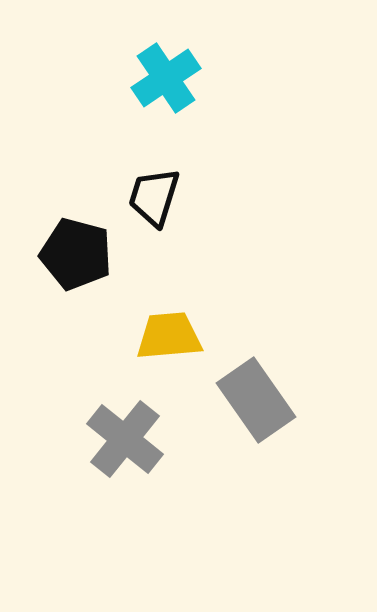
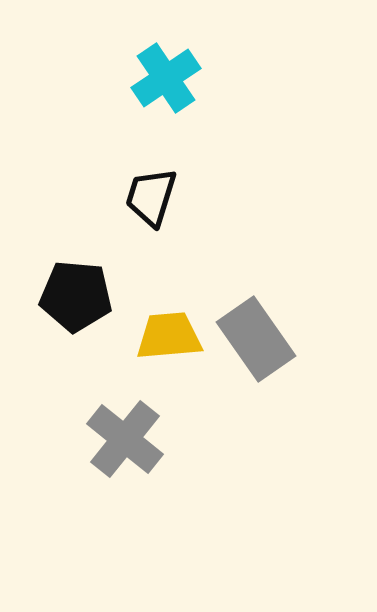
black trapezoid: moved 3 px left
black pentagon: moved 42 px down; rotated 10 degrees counterclockwise
gray rectangle: moved 61 px up
